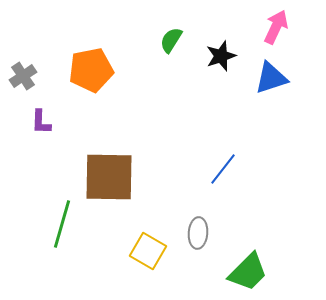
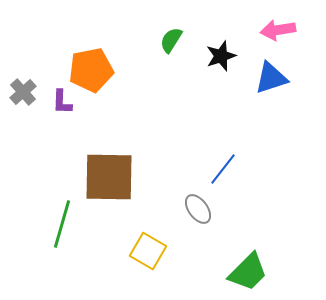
pink arrow: moved 2 px right, 3 px down; rotated 124 degrees counterclockwise
gray cross: moved 16 px down; rotated 8 degrees counterclockwise
purple L-shape: moved 21 px right, 20 px up
gray ellipse: moved 24 px up; rotated 40 degrees counterclockwise
